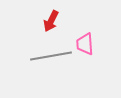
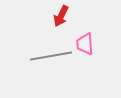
red arrow: moved 10 px right, 5 px up
